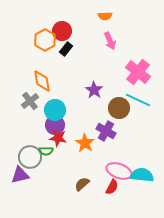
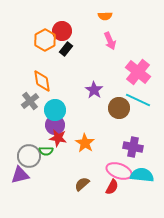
purple cross: moved 27 px right, 16 px down; rotated 18 degrees counterclockwise
gray circle: moved 1 px left, 1 px up
